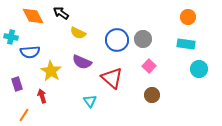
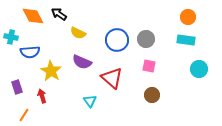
black arrow: moved 2 px left, 1 px down
gray circle: moved 3 px right
cyan rectangle: moved 4 px up
pink square: rotated 32 degrees counterclockwise
purple rectangle: moved 3 px down
